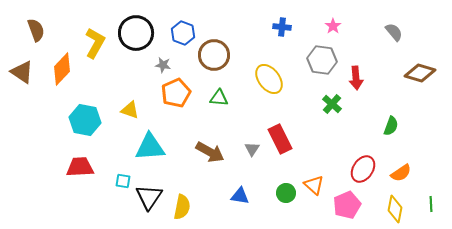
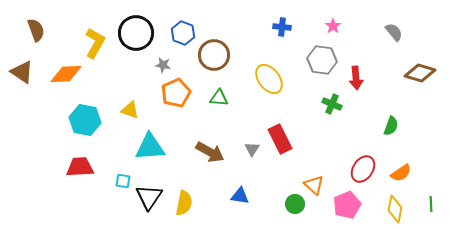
orange diamond: moved 4 px right, 5 px down; rotated 44 degrees clockwise
green cross: rotated 18 degrees counterclockwise
green circle: moved 9 px right, 11 px down
yellow semicircle: moved 2 px right, 4 px up
